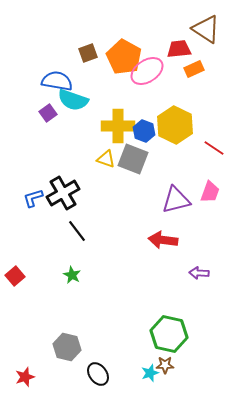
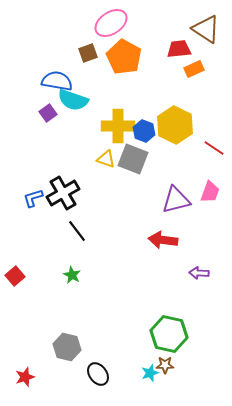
pink ellipse: moved 36 px left, 48 px up
